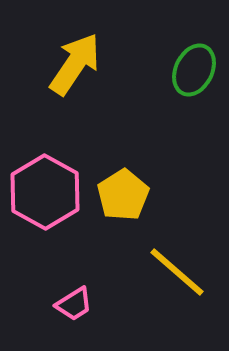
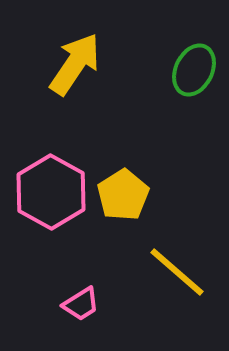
pink hexagon: moved 6 px right
pink trapezoid: moved 7 px right
